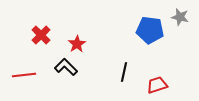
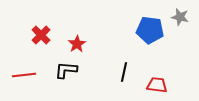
black L-shape: moved 3 px down; rotated 40 degrees counterclockwise
red trapezoid: rotated 25 degrees clockwise
